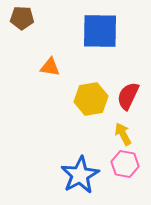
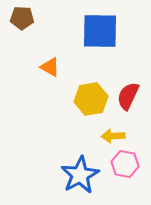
orange triangle: rotated 20 degrees clockwise
yellow arrow: moved 10 px left, 2 px down; rotated 65 degrees counterclockwise
